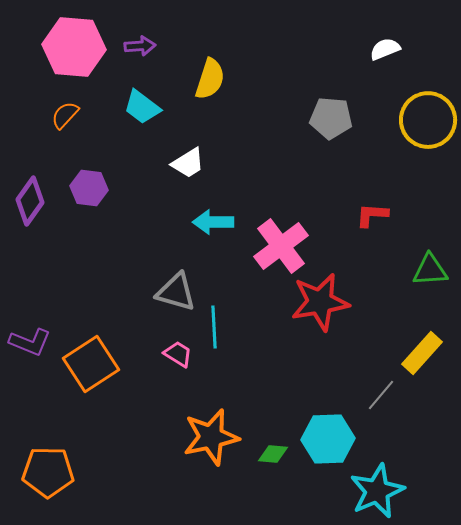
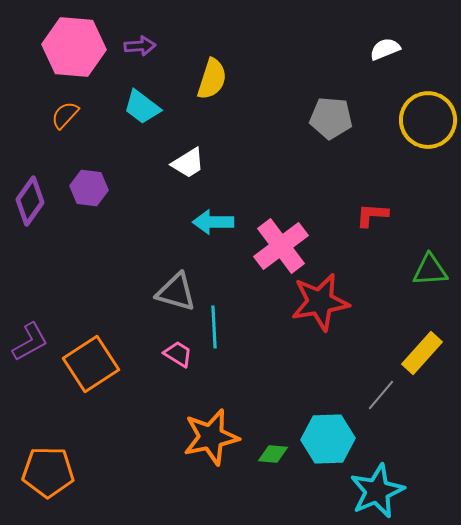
yellow semicircle: moved 2 px right
purple L-shape: rotated 51 degrees counterclockwise
